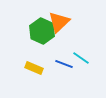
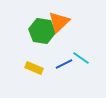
green hexagon: rotated 15 degrees counterclockwise
blue line: rotated 48 degrees counterclockwise
